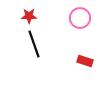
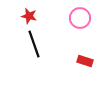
red star: rotated 14 degrees clockwise
